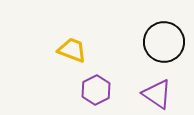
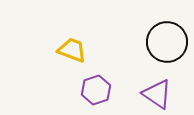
black circle: moved 3 px right
purple hexagon: rotated 8 degrees clockwise
